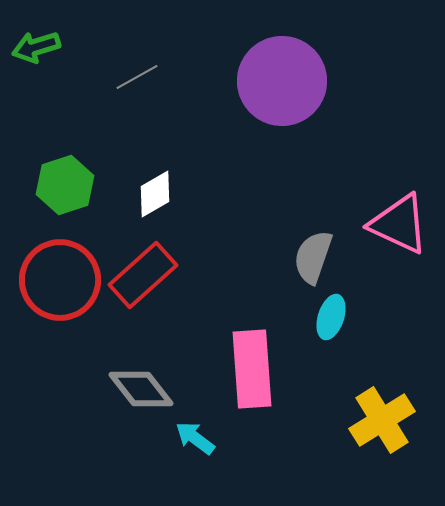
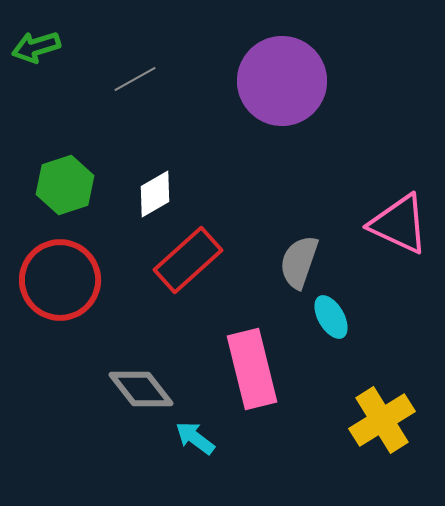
gray line: moved 2 px left, 2 px down
gray semicircle: moved 14 px left, 5 px down
red rectangle: moved 45 px right, 15 px up
cyan ellipse: rotated 48 degrees counterclockwise
pink rectangle: rotated 10 degrees counterclockwise
